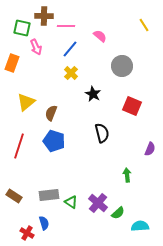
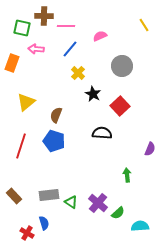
pink semicircle: rotated 64 degrees counterclockwise
pink arrow: moved 2 px down; rotated 119 degrees clockwise
yellow cross: moved 7 px right
red square: moved 12 px left; rotated 24 degrees clockwise
brown semicircle: moved 5 px right, 2 px down
black semicircle: rotated 72 degrees counterclockwise
red line: moved 2 px right
brown rectangle: rotated 14 degrees clockwise
